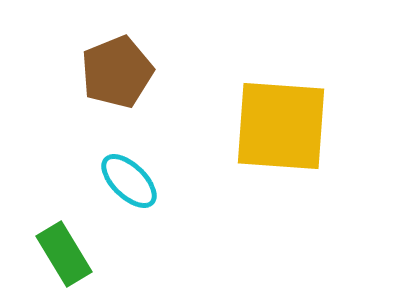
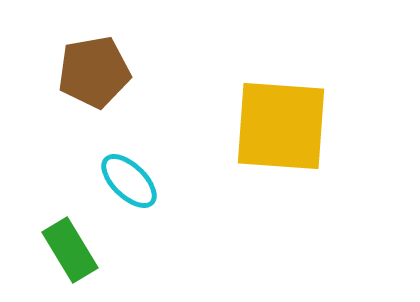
brown pentagon: moved 23 px left; rotated 12 degrees clockwise
green rectangle: moved 6 px right, 4 px up
